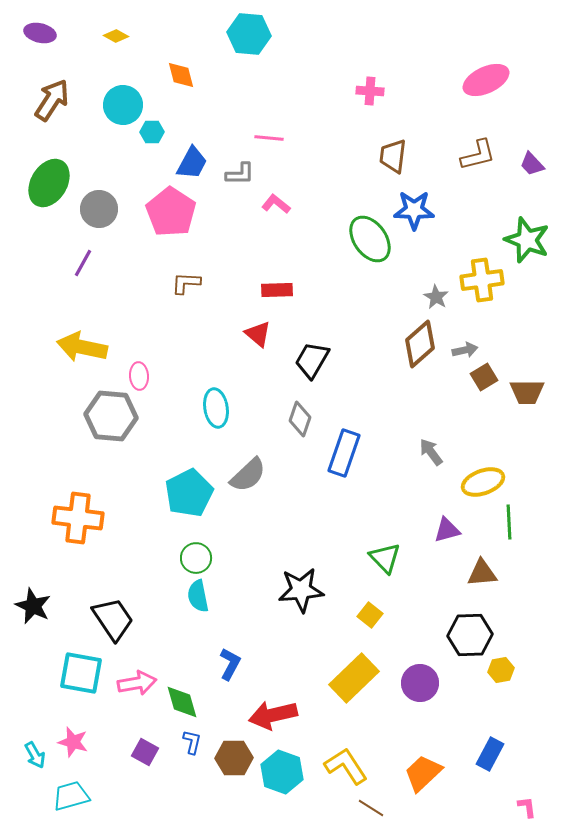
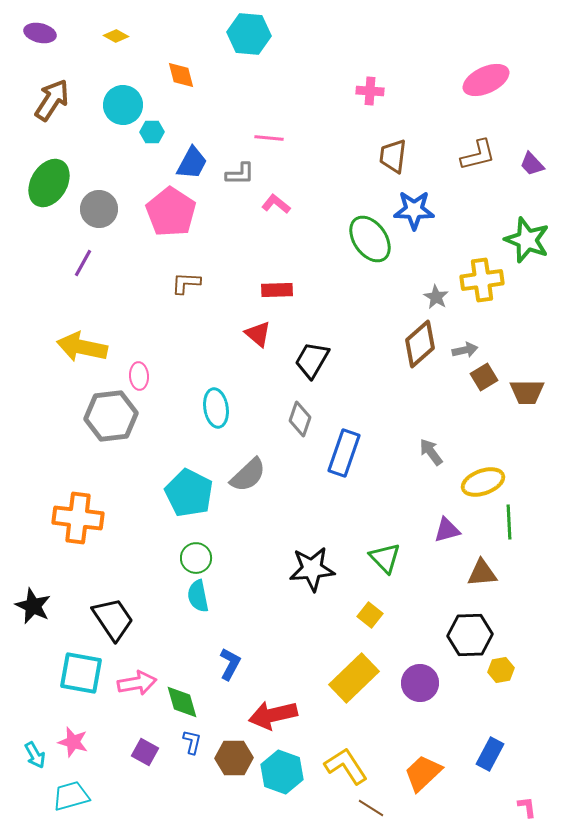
gray hexagon at (111, 416): rotated 12 degrees counterclockwise
cyan pentagon at (189, 493): rotated 18 degrees counterclockwise
black star at (301, 590): moved 11 px right, 21 px up
